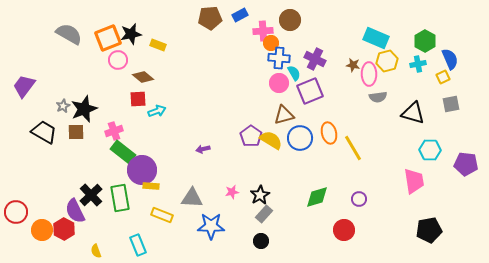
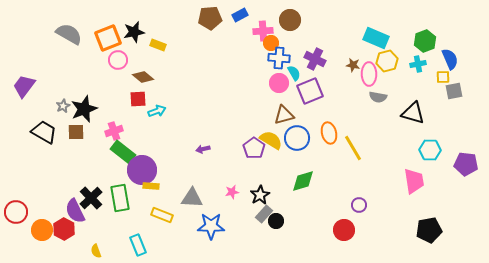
black star at (131, 34): moved 3 px right, 2 px up
green hexagon at (425, 41): rotated 10 degrees clockwise
yellow square at (443, 77): rotated 24 degrees clockwise
gray semicircle at (378, 97): rotated 18 degrees clockwise
gray square at (451, 104): moved 3 px right, 13 px up
purple pentagon at (251, 136): moved 3 px right, 12 px down
blue circle at (300, 138): moved 3 px left
black cross at (91, 195): moved 3 px down
green diamond at (317, 197): moved 14 px left, 16 px up
purple circle at (359, 199): moved 6 px down
black circle at (261, 241): moved 15 px right, 20 px up
